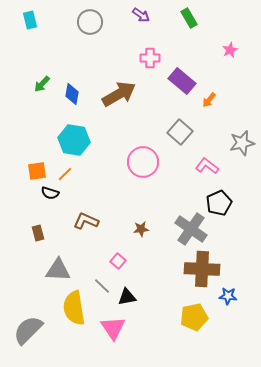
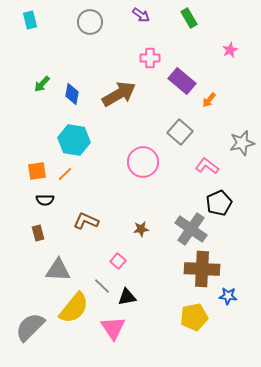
black semicircle: moved 5 px left, 7 px down; rotated 18 degrees counterclockwise
yellow semicircle: rotated 132 degrees counterclockwise
gray semicircle: moved 2 px right, 3 px up
